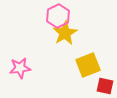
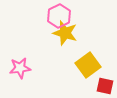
pink hexagon: moved 1 px right
yellow star: rotated 25 degrees counterclockwise
yellow square: rotated 15 degrees counterclockwise
